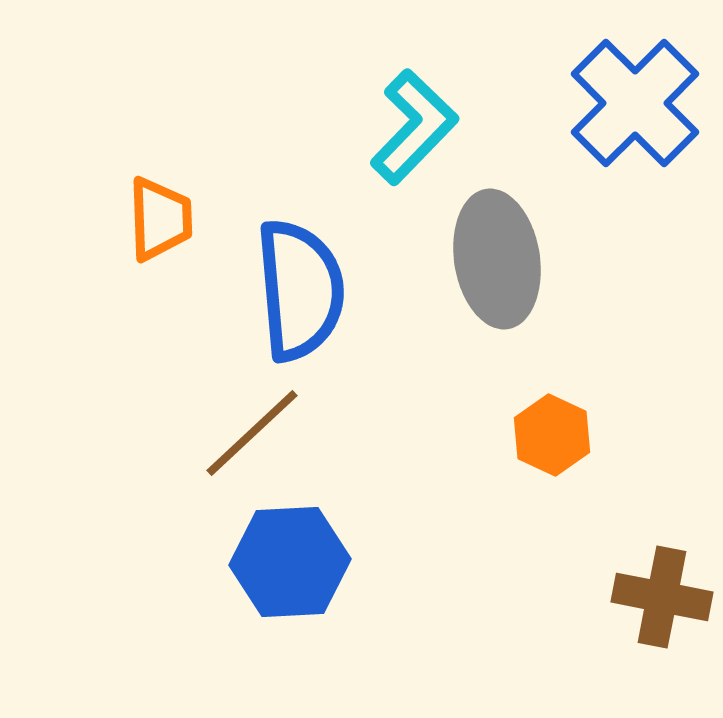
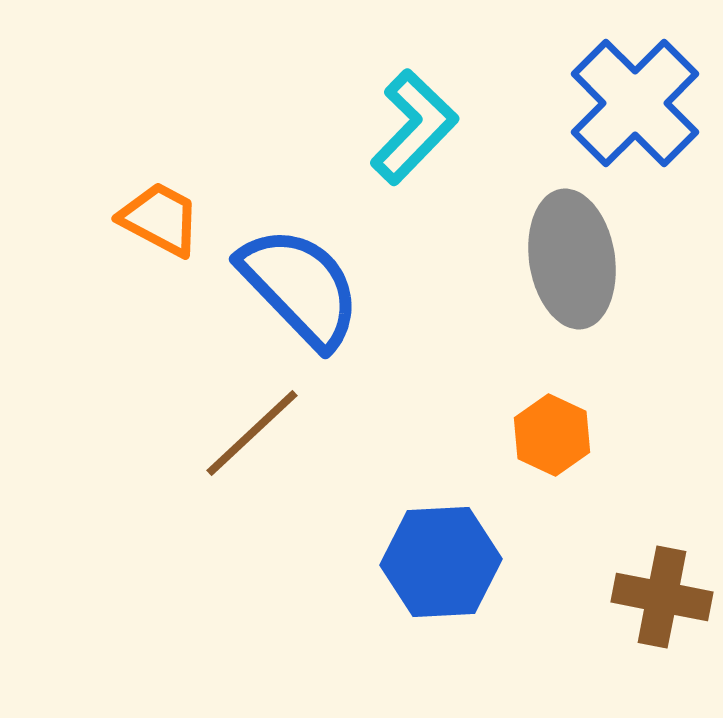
orange trapezoid: rotated 60 degrees counterclockwise
gray ellipse: moved 75 px right
blue semicircle: moved 3 px up; rotated 39 degrees counterclockwise
blue hexagon: moved 151 px right
